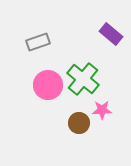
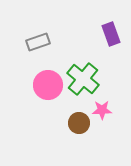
purple rectangle: rotated 30 degrees clockwise
